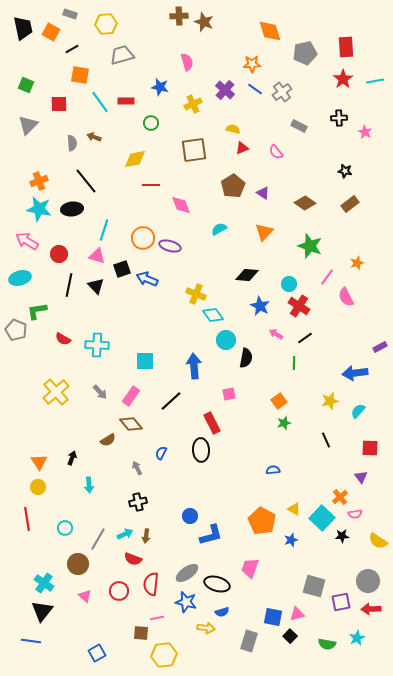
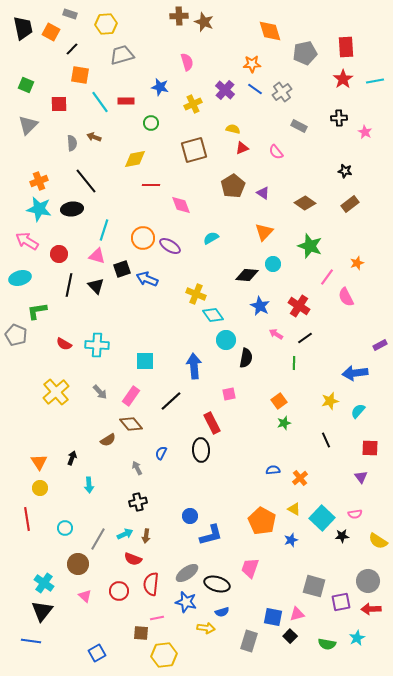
black line at (72, 49): rotated 16 degrees counterclockwise
brown square at (194, 150): rotated 8 degrees counterclockwise
cyan semicircle at (219, 229): moved 8 px left, 9 px down
purple ellipse at (170, 246): rotated 15 degrees clockwise
cyan circle at (289, 284): moved 16 px left, 20 px up
gray pentagon at (16, 330): moved 5 px down
red semicircle at (63, 339): moved 1 px right, 5 px down
purple rectangle at (380, 347): moved 2 px up
yellow circle at (38, 487): moved 2 px right, 1 px down
orange cross at (340, 497): moved 40 px left, 19 px up
